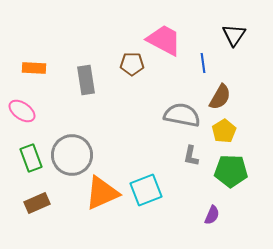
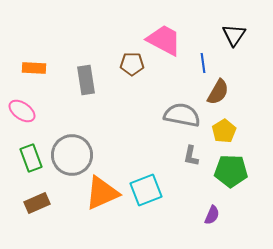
brown semicircle: moved 2 px left, 5 px up
